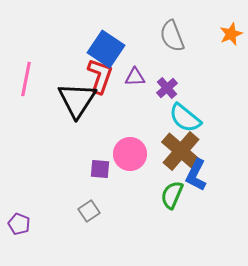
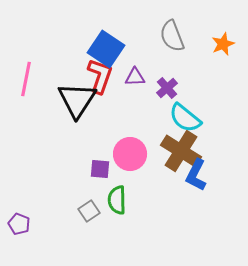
orange star: moved 8 px left, 10 px down
brown cross: rotated 9 degrees counterclockwise
green semicircle: moved 55 px left, 5 px down; rotated 24 degrees counterclockwise
